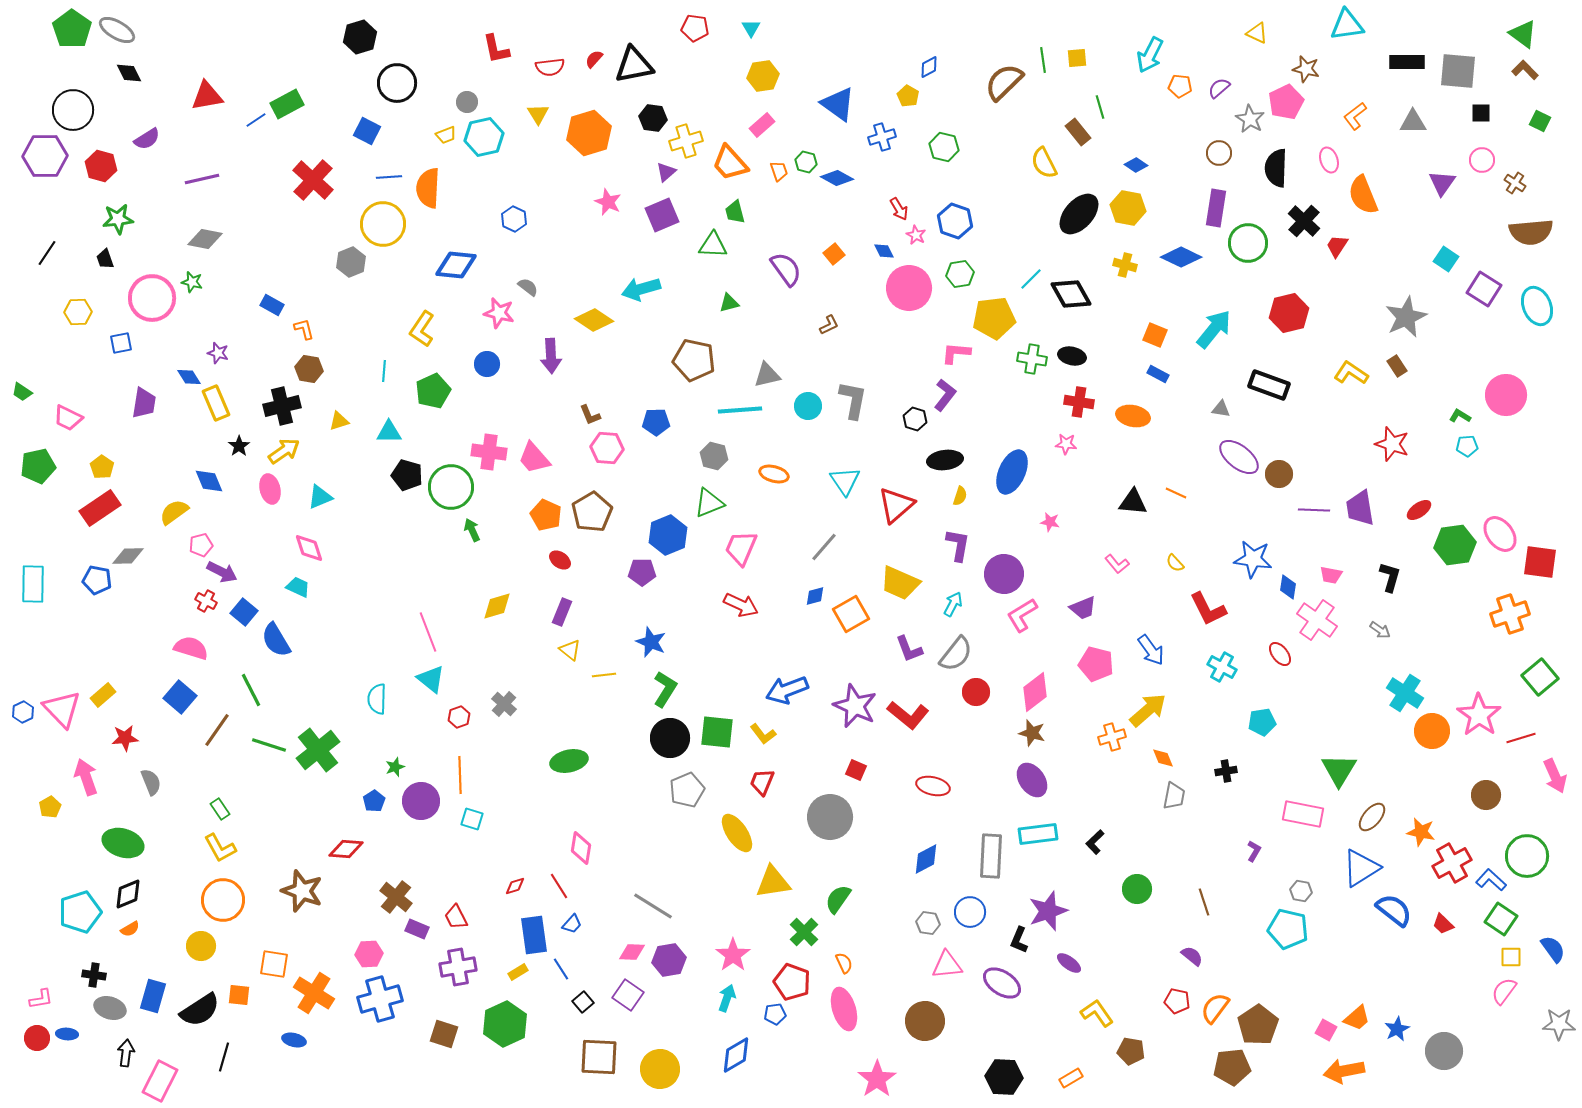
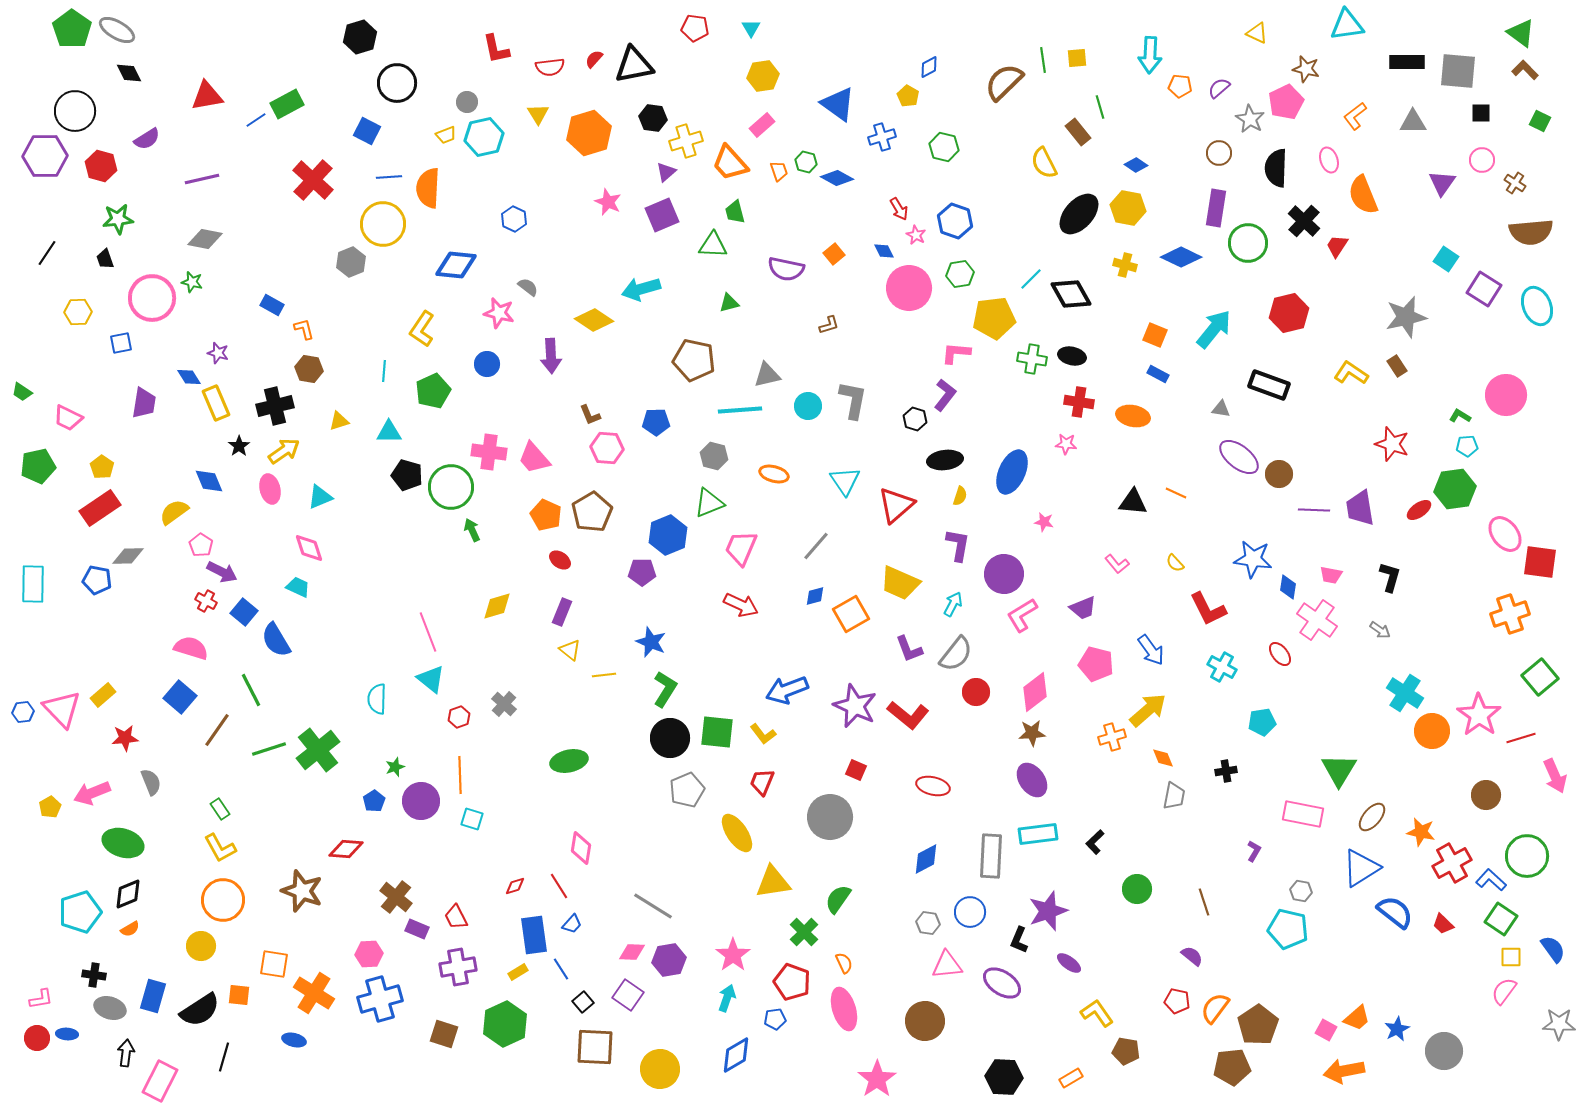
green triangle at (1523, 34): moved 2 px left, 1 px up
cyan arrow at (1150, 55): rotated 24 degrees counterclockwise
black circle at (73, 110): moved 2 px right, 1 px down
purple semicircle at (786, 269): rotated 138 degrees clockwise
gray star at (1406, 317): rotated 12 degrees clockwise
brown L-shape at (829, 325): rotated 10 degrees clockwise
black cross at (282, 406): moved 7 px left
pink star at (1050, 522): moved 6 px left
pink ellipse at (1500, 534): moved 5 px right
pink pentagon at (201, 545): rotated 25 degrees counterclockwise
green hexagon at (1455, 545): moved 56 px up
gray line at (824, 547): moved 8 px left, 1 px up
blue hexagon at (23, 712): rotated 20 degrees clockwise
brown star at (1032, 733): rotated 20 degrees counterclockwise
green line at (269, 745): moved 4 px down; rotated 36 degrees counterclockwise
pink arrow at (86, 777): moved 6 px right, 16 px down; rotated 93 degrees counterclockwise
blue semicircle at (1394, 910): moved 1 px right, 2 px down
blue pentagon at (775, 1014): moved 5 px down
brown pentagon at (1131, 1051): moved 5 px left
brown square at (599, 1057): moved 4 px left, 10 px up
